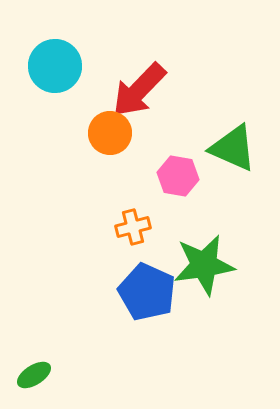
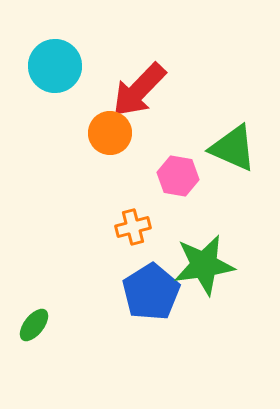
blue pentagon: moved 4 px right; rotated 16 degrees clockwise
green ellipse: moved 50 px up; rotated 20 degrees counterclockwise
